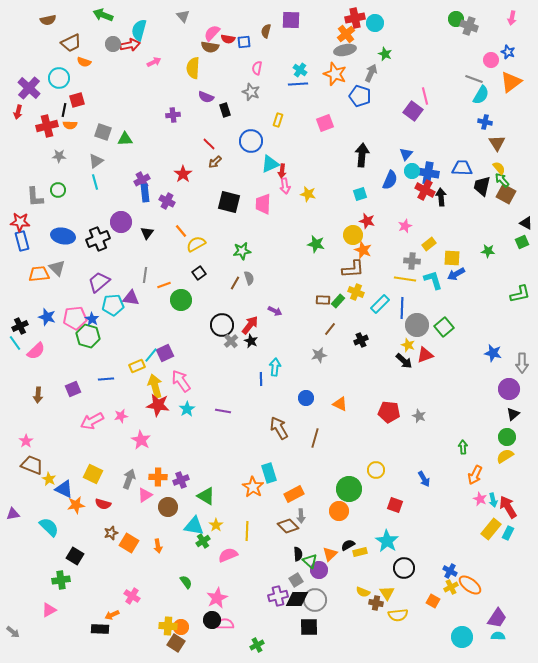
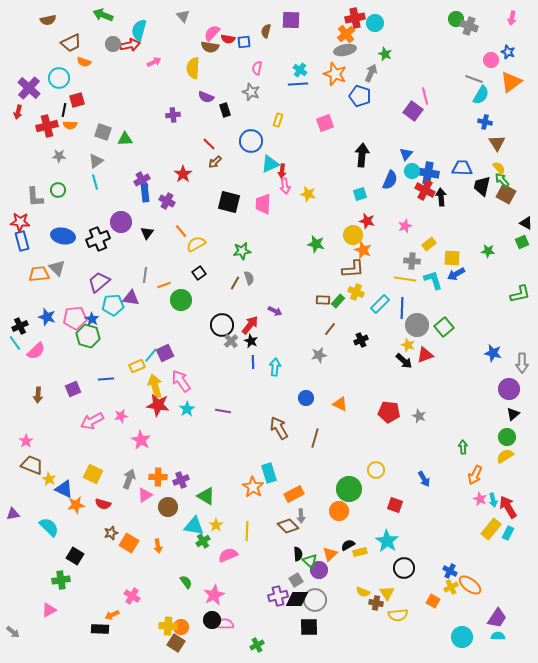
blue line at (261, 379): moved 8 px left, 17 px up
pink star at (217, 598): moved 3 px left, 3 px up
